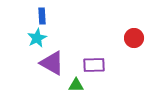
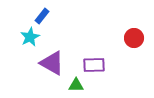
blue rectangle: rotated 42 degrees clockwise
cyan star: moved 7 px left, 1 px up
